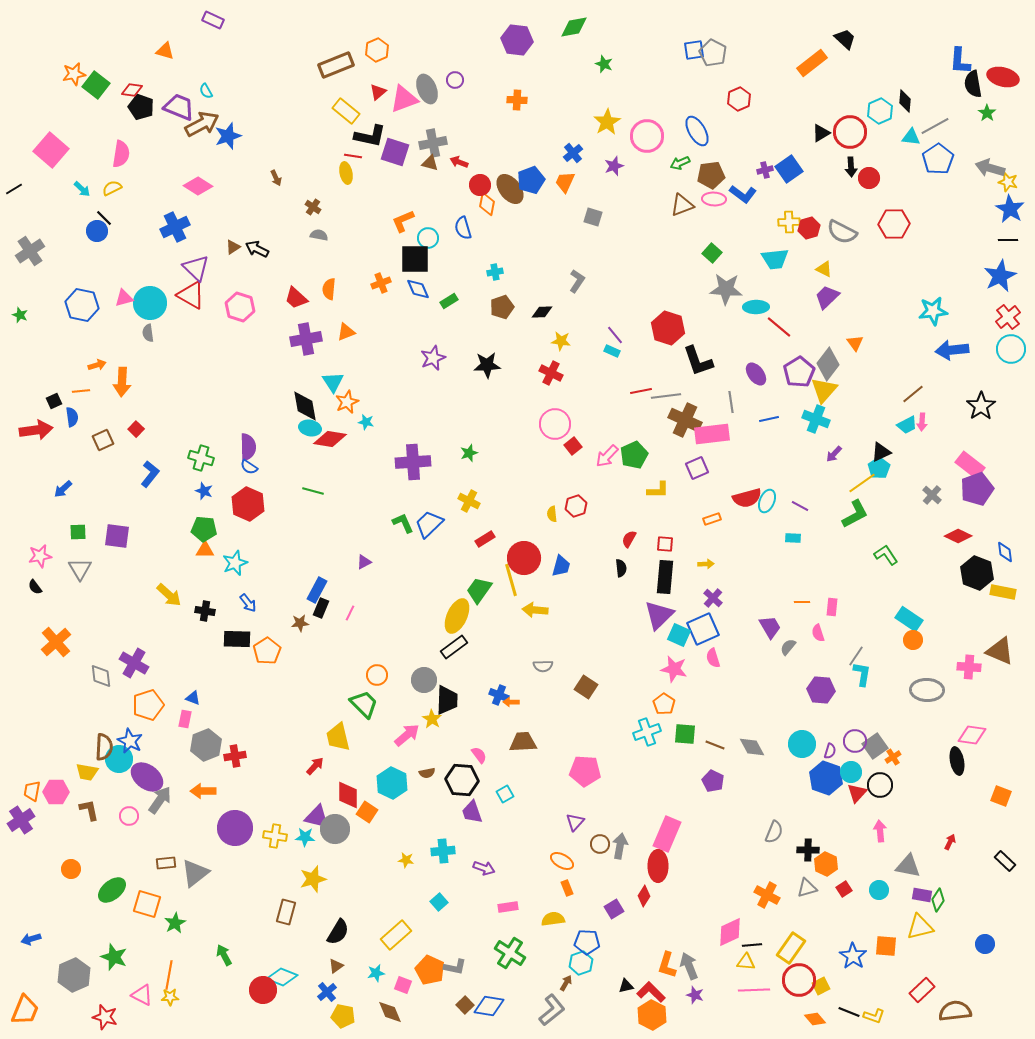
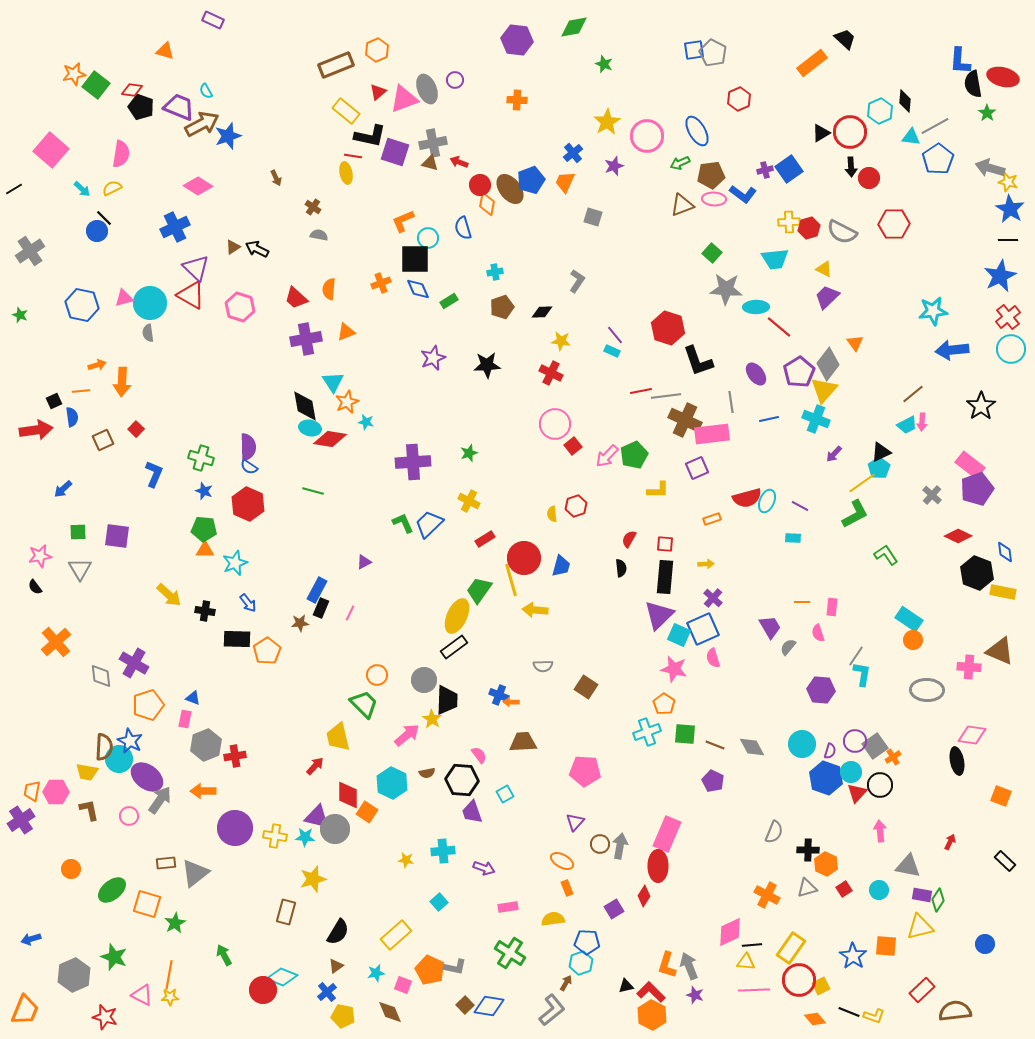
blue L-shape at (150, 474): moved 4 px right; rotated 16 degrees counterclockwise
